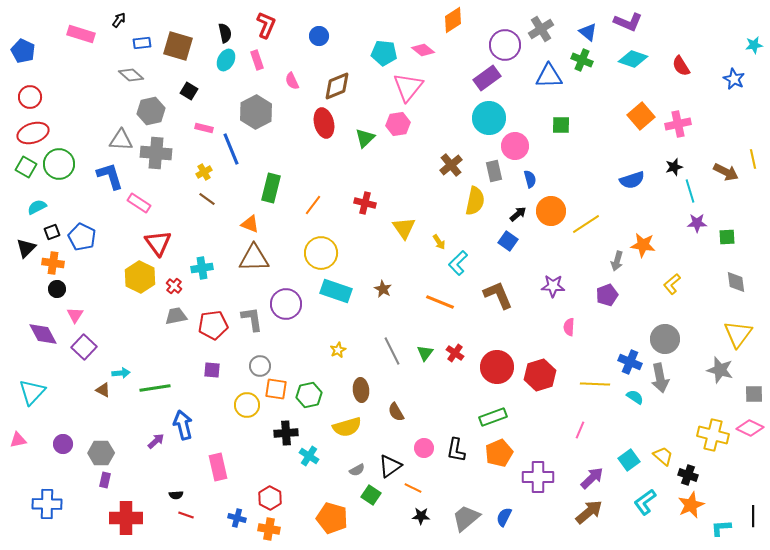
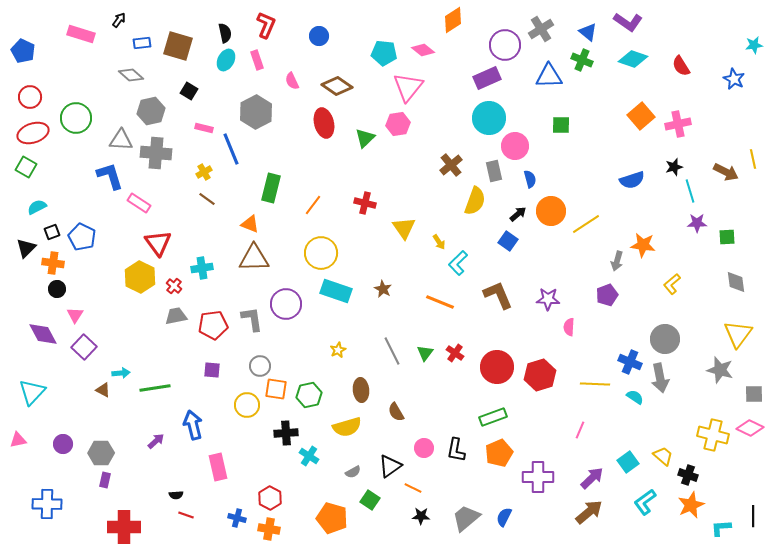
purple L-shape at (628, 22): rotated 12 degrees clockwise
purple rectangle at (487, 78): rotated 12 degrees clockwise
brown diamond at (337, 86): rotated 56 degrees clockwise
green circle at (59, 164): moved 17 px right, 46 px up
yellow semicircle at (475, 201): rotated 8 degrees clockwise
purple star at (553, 286): moved 5 px left, 13 px down
blue arrow at (183, 425): moved 10 px right
cyan square at (629, 460): moved 1 px left, 2 px down
gray semicircle at (357, 470): moved 4 px left, 2 px down
green square at (371, 495): moved 1 px left, 5 px down
red cross at (126, 518): moved 2 px left, 9 px down
